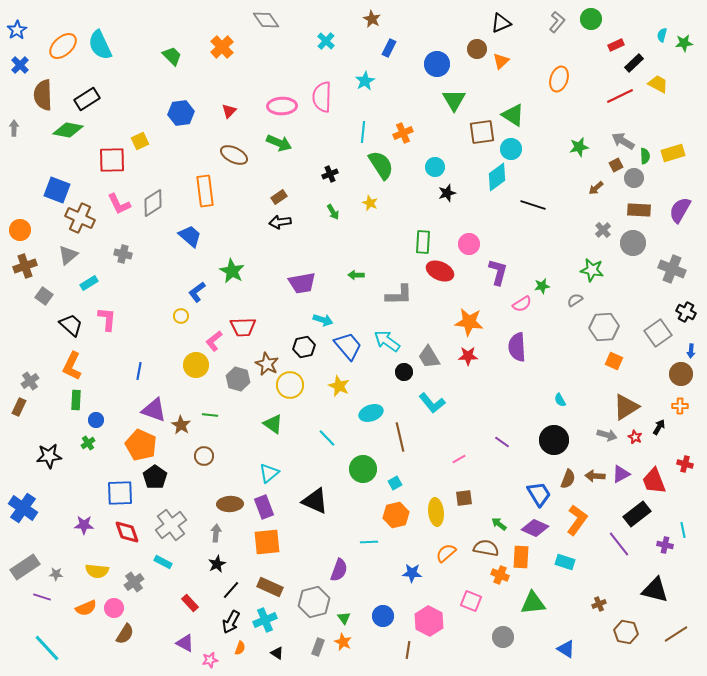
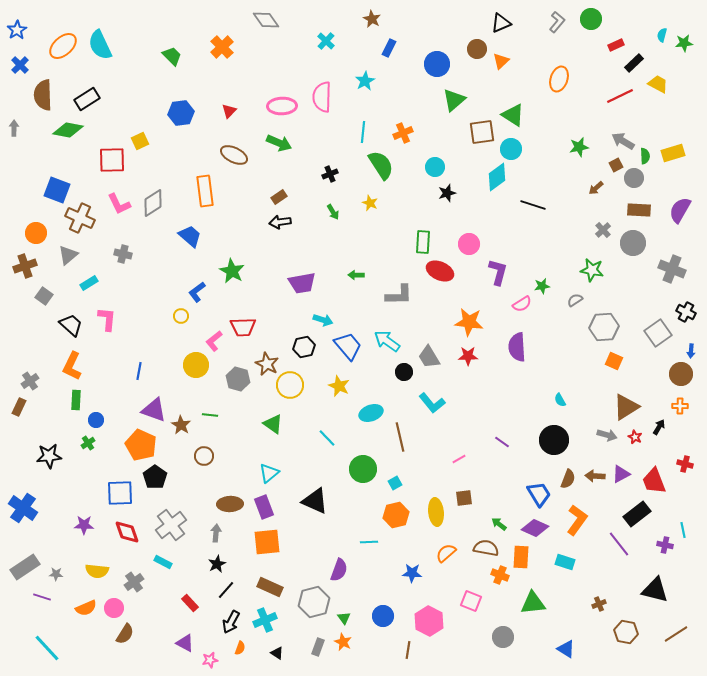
green triangle at (454, 100): rotated 20 degrees clockwise
orange circle at (20, 230): moved 16 px right, 3 px down
black line at (231, 590): moved 5 px left
